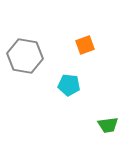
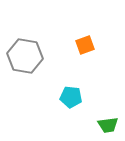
cyan pentagon: moved 2 px right, 12 px down
